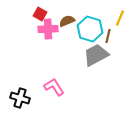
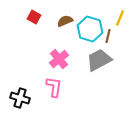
red square: moved 6 px left, 3 px down
brown semicircle: moved 2 px left
pink cross: moved 11 px right, 30 px down; rotated 36 degrees counterclockwise
gray trapezoid: moved 3 px right, 5 px down
pink L-shape: rotated 40 degrees clockwise
